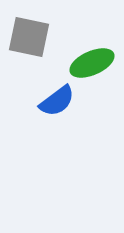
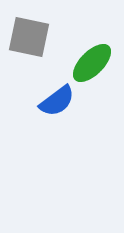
green ellipse: rotated 21 degrees counterclockwise
